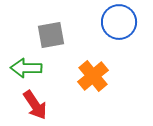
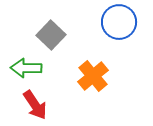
gray square: rotated 36 degrees counterclockwise
